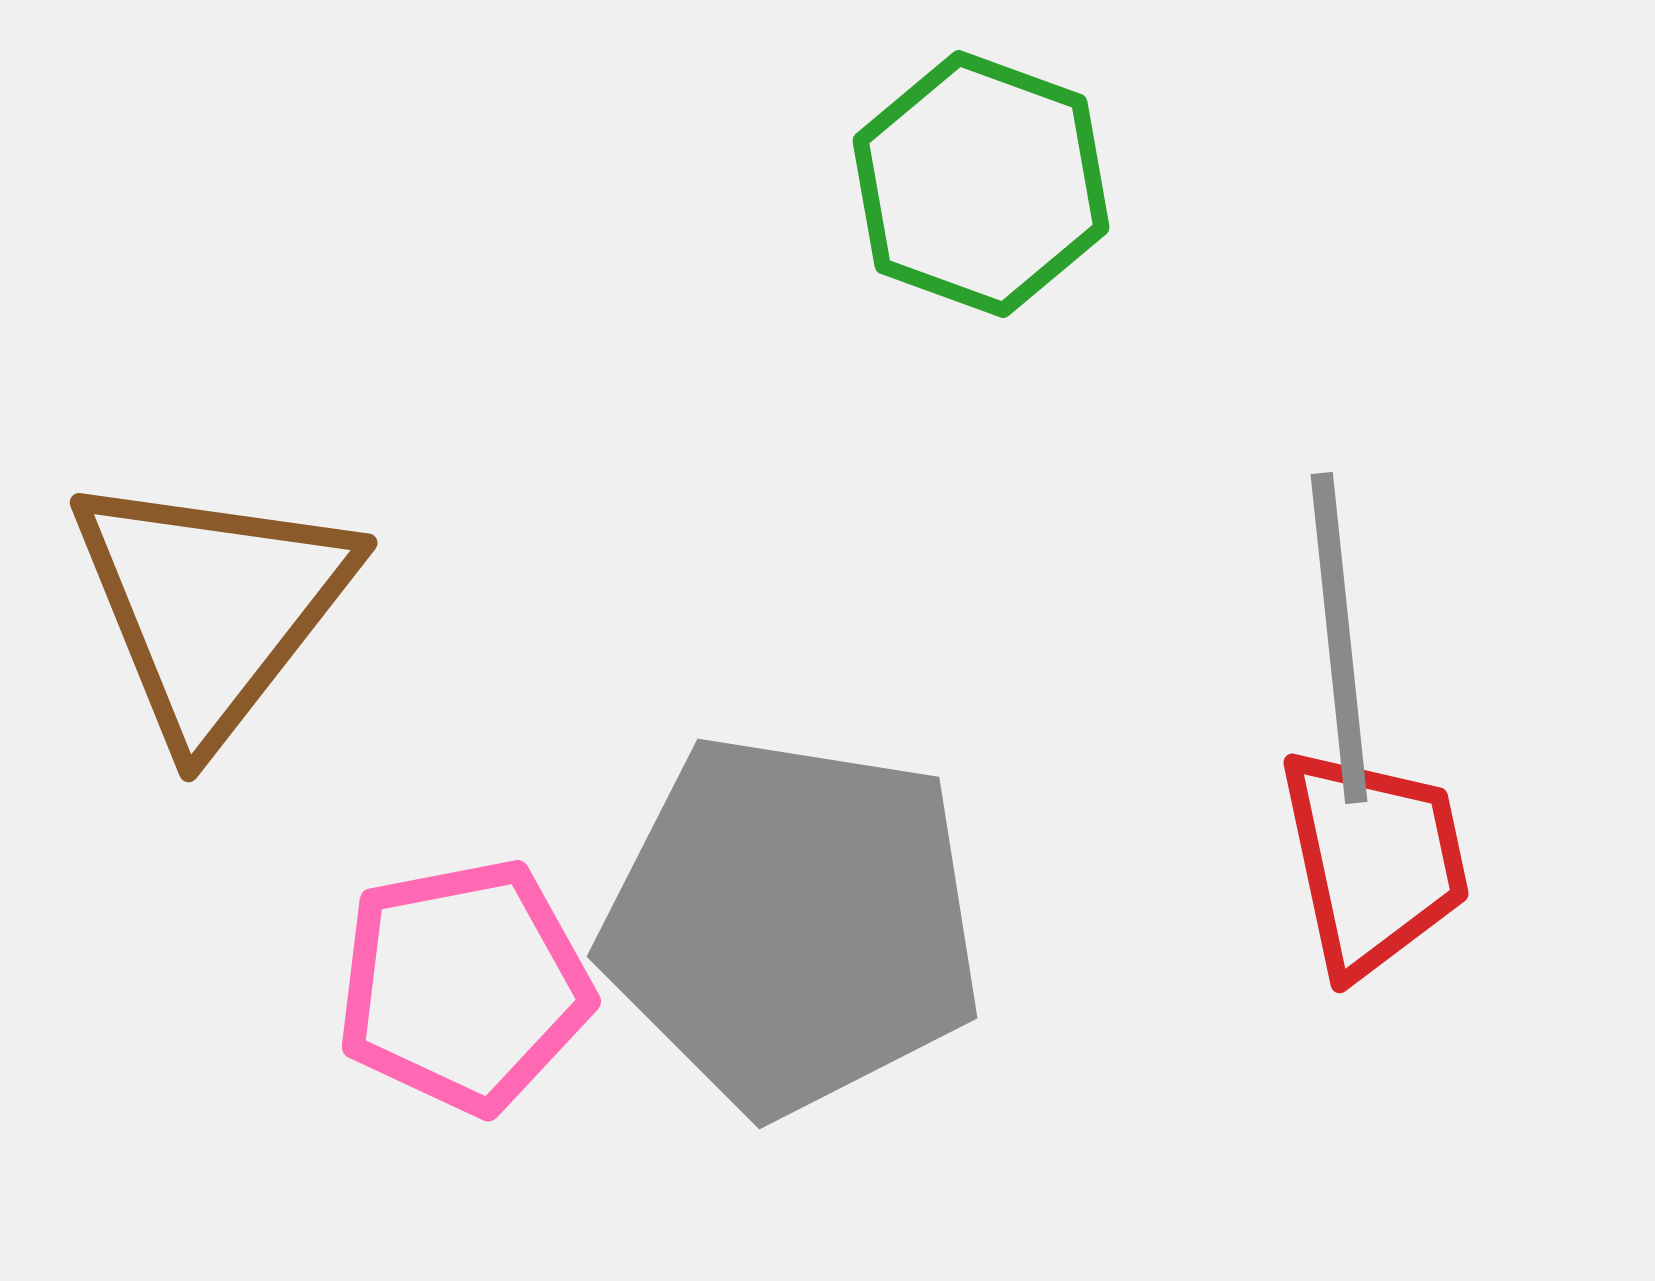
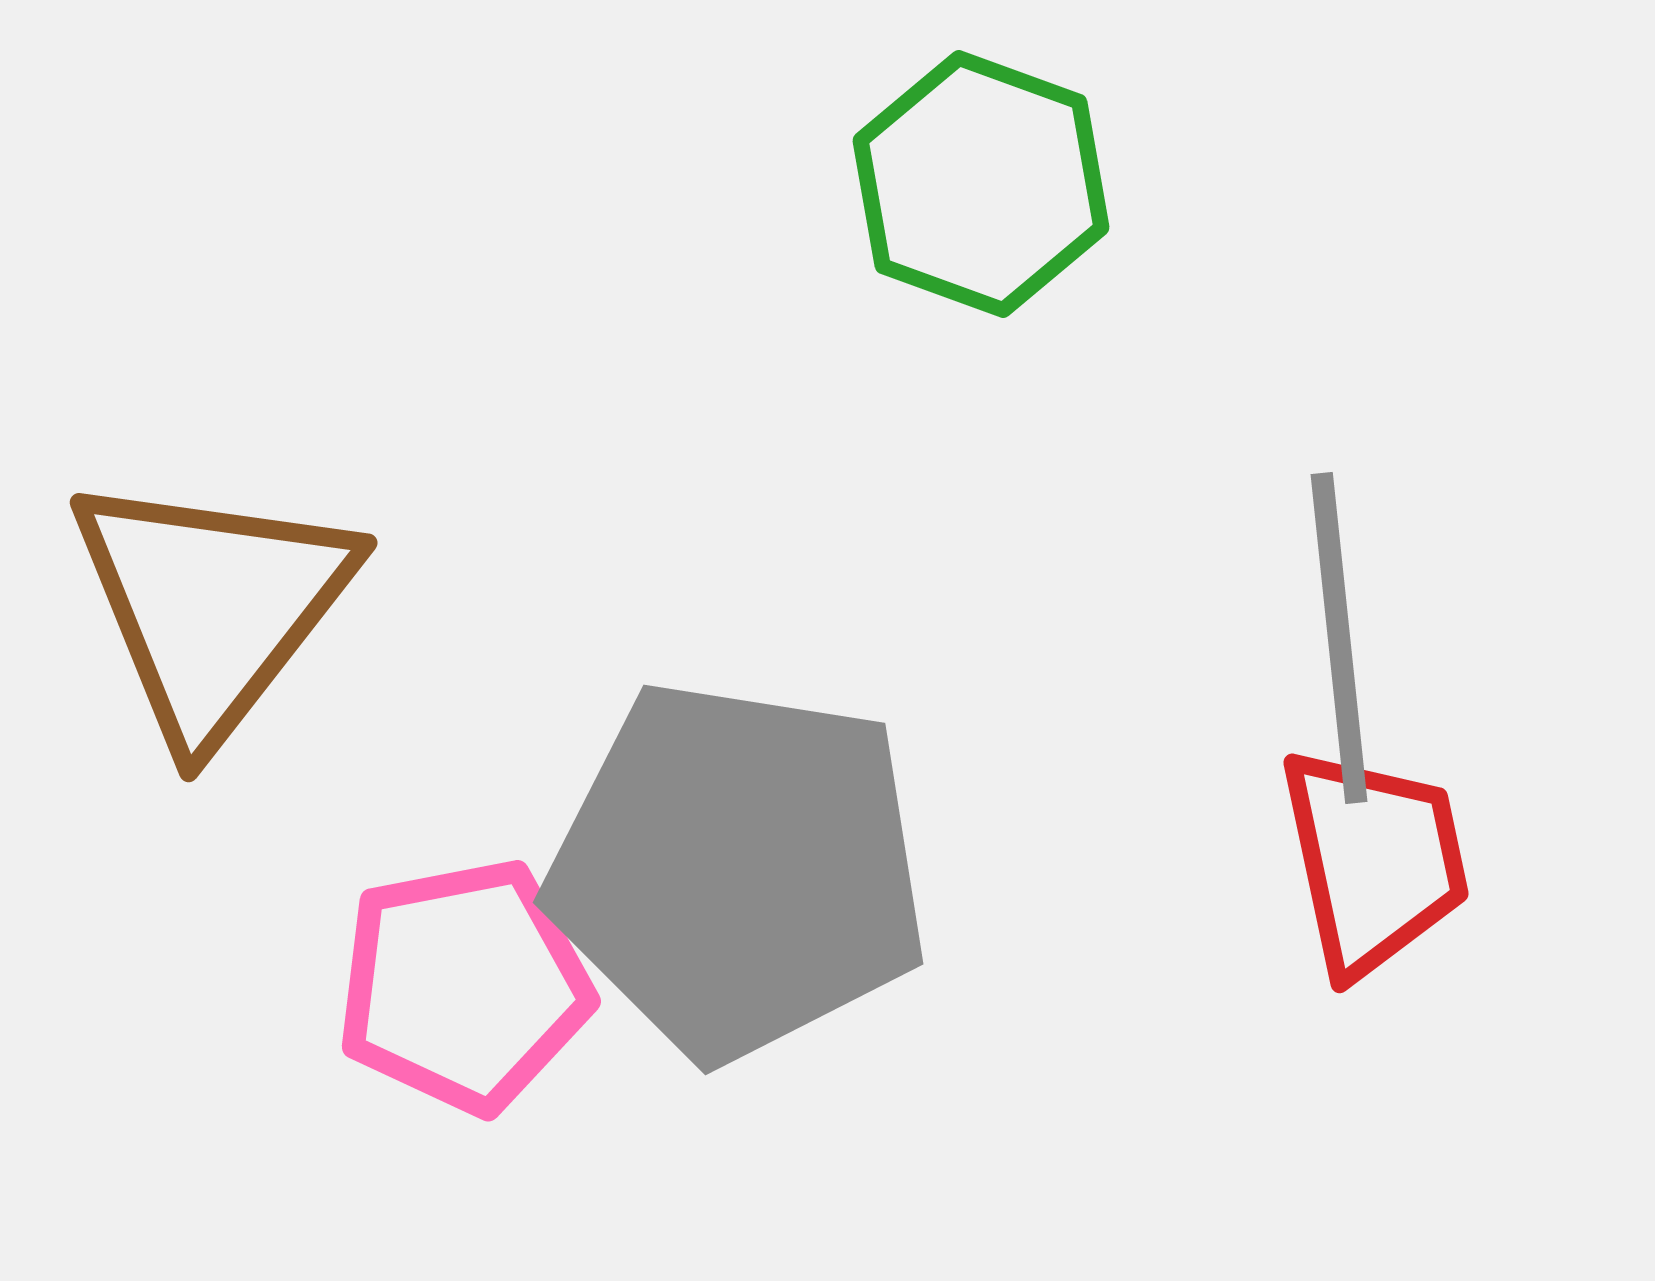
gray pentagon: moved 54 px left, 54 px up
